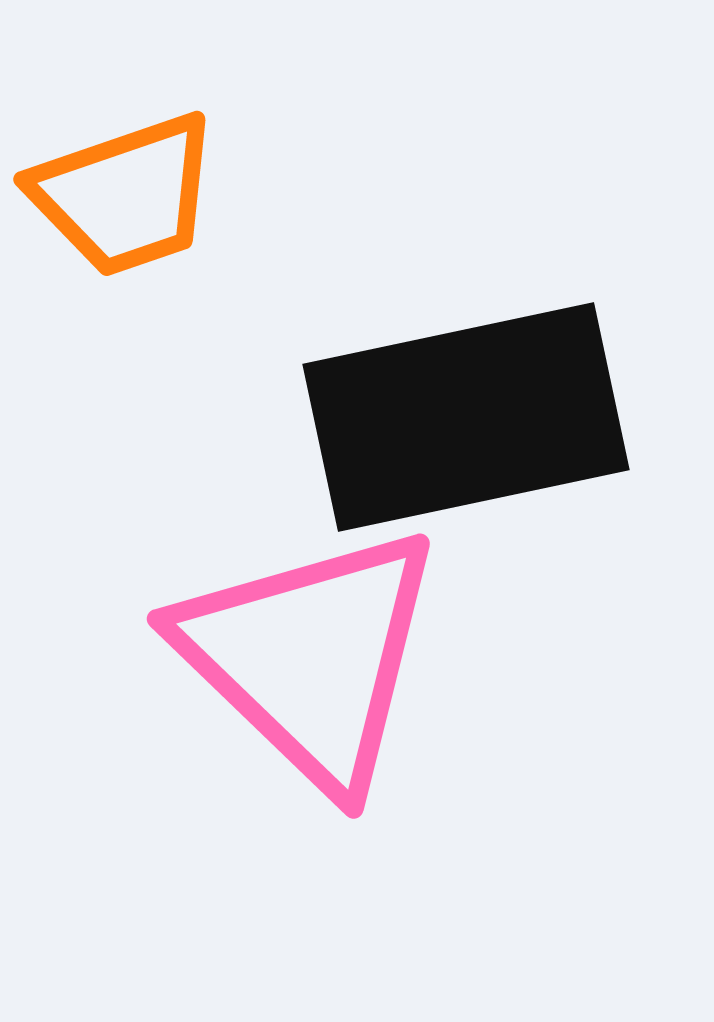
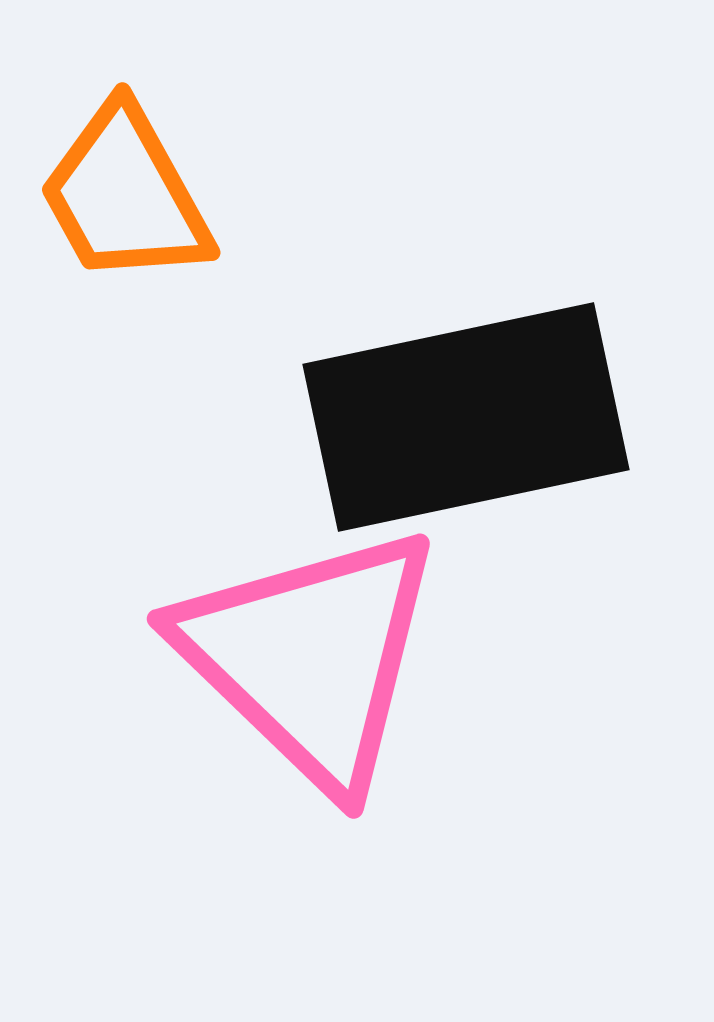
orange trapezoid: rotated 80 degrees clockwise
